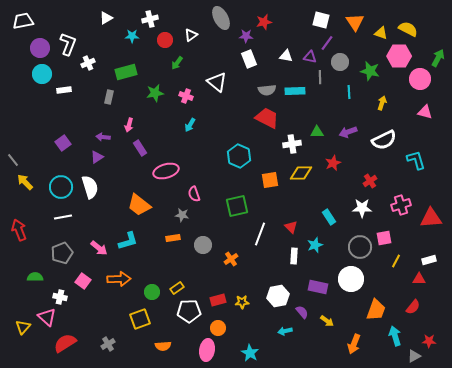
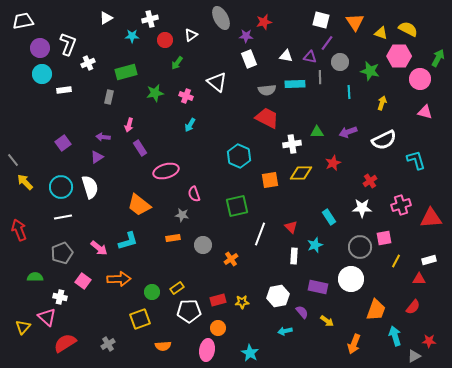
cyan rectangle at (295, 91): moved 7 px up
